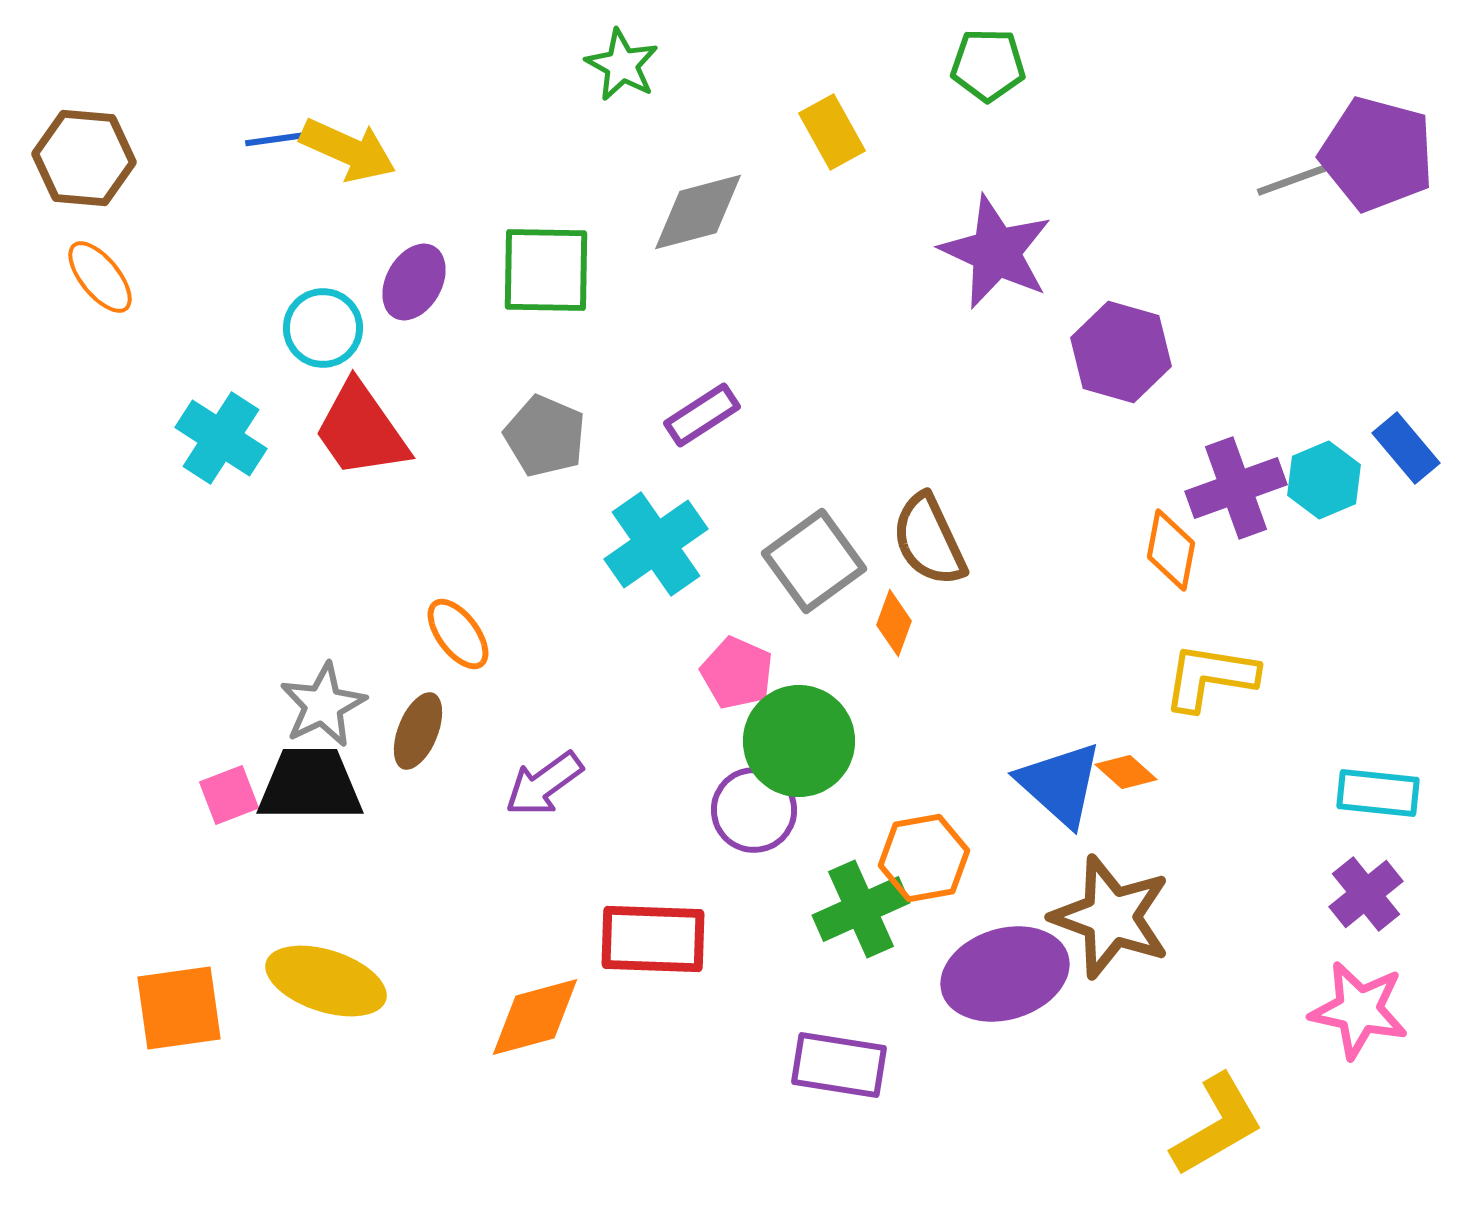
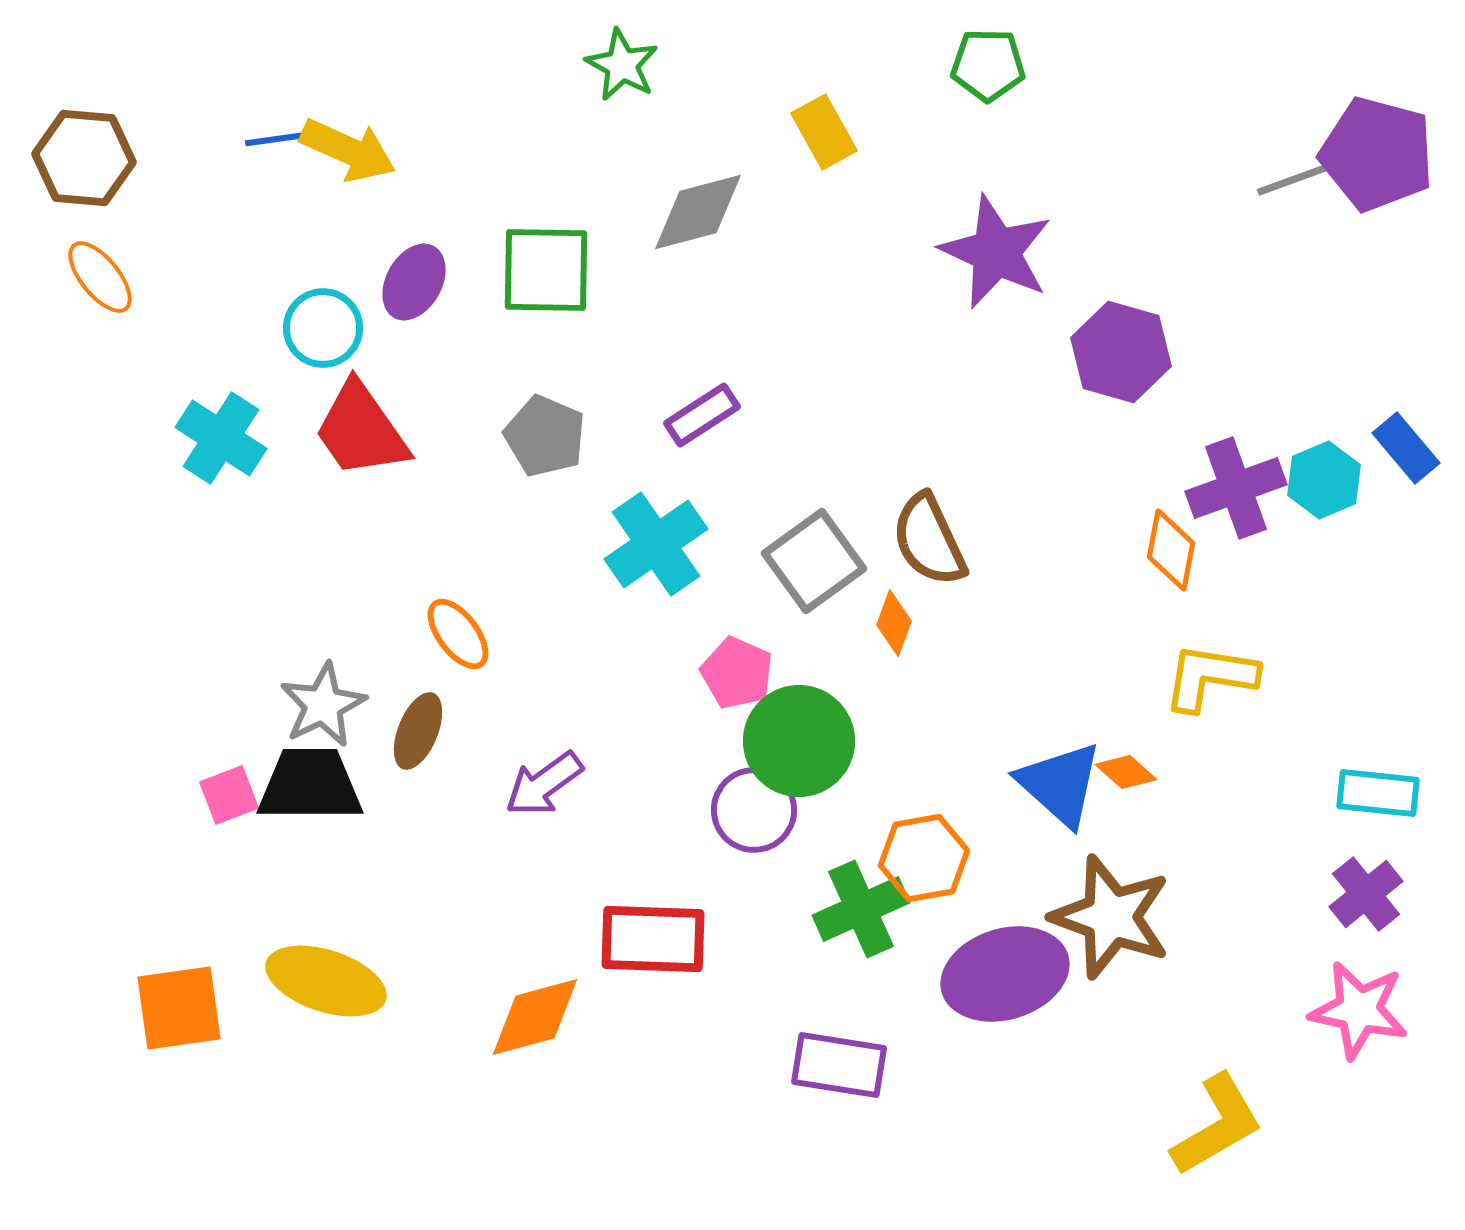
yellow rectangle at (832, 132): moved 8 px left
